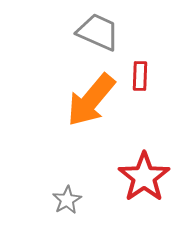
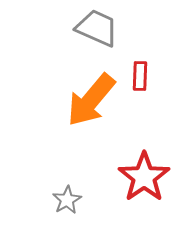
gray trapezoid: moved 1 px left, 4 px up
